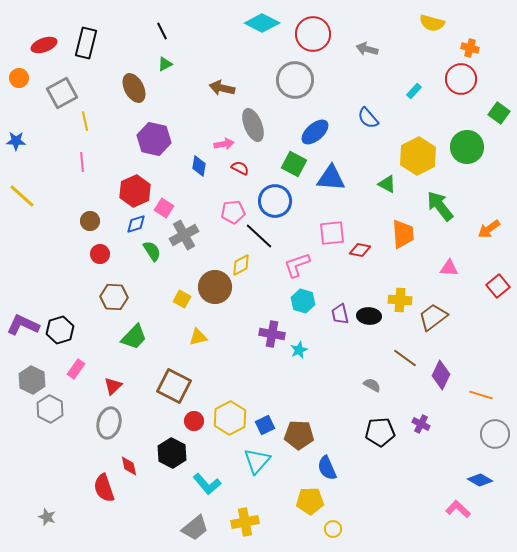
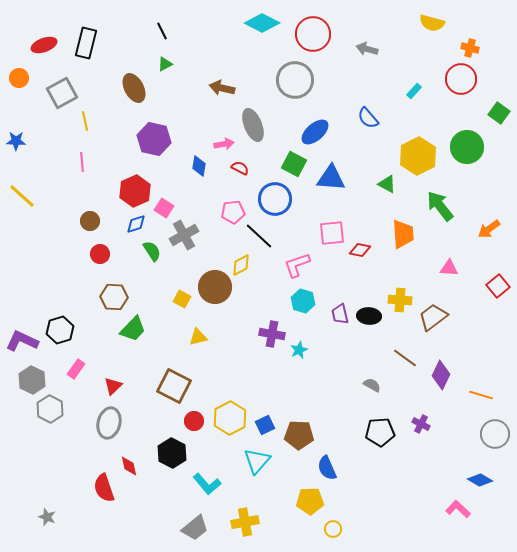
blue circle at (275, 201): moved 2 px up
purple L-shape at (23, 325): moved 1 px left, 16 px down
green trapezoid at (134, 337): moved 1 px left, 8 px up
